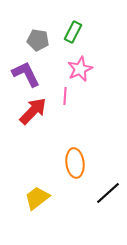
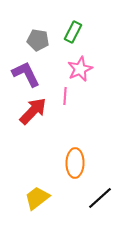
orange ellipse: rotated 8 degrees clockwise
black line: moved 8 px left, 5 px down
